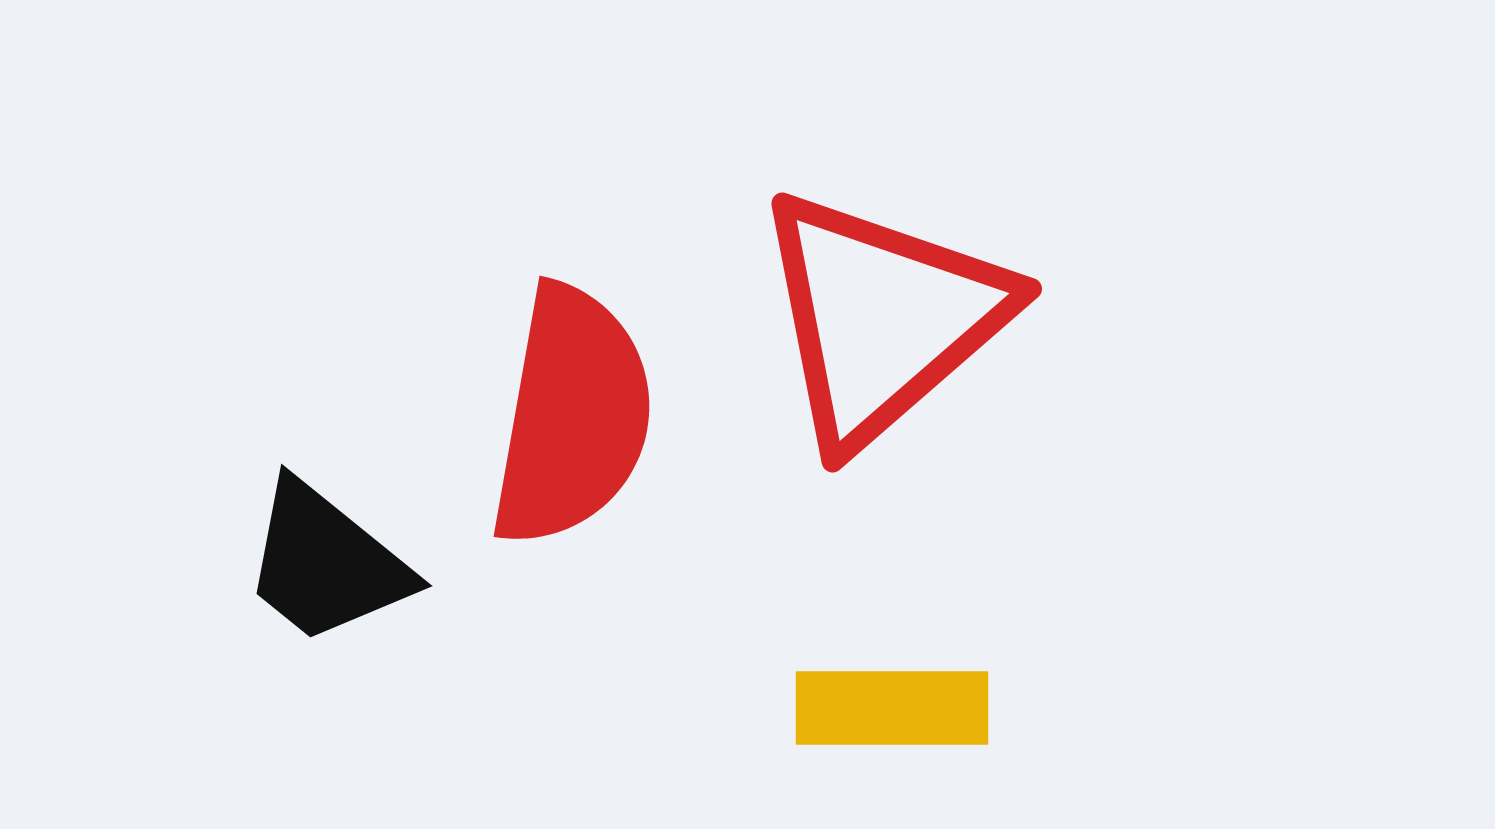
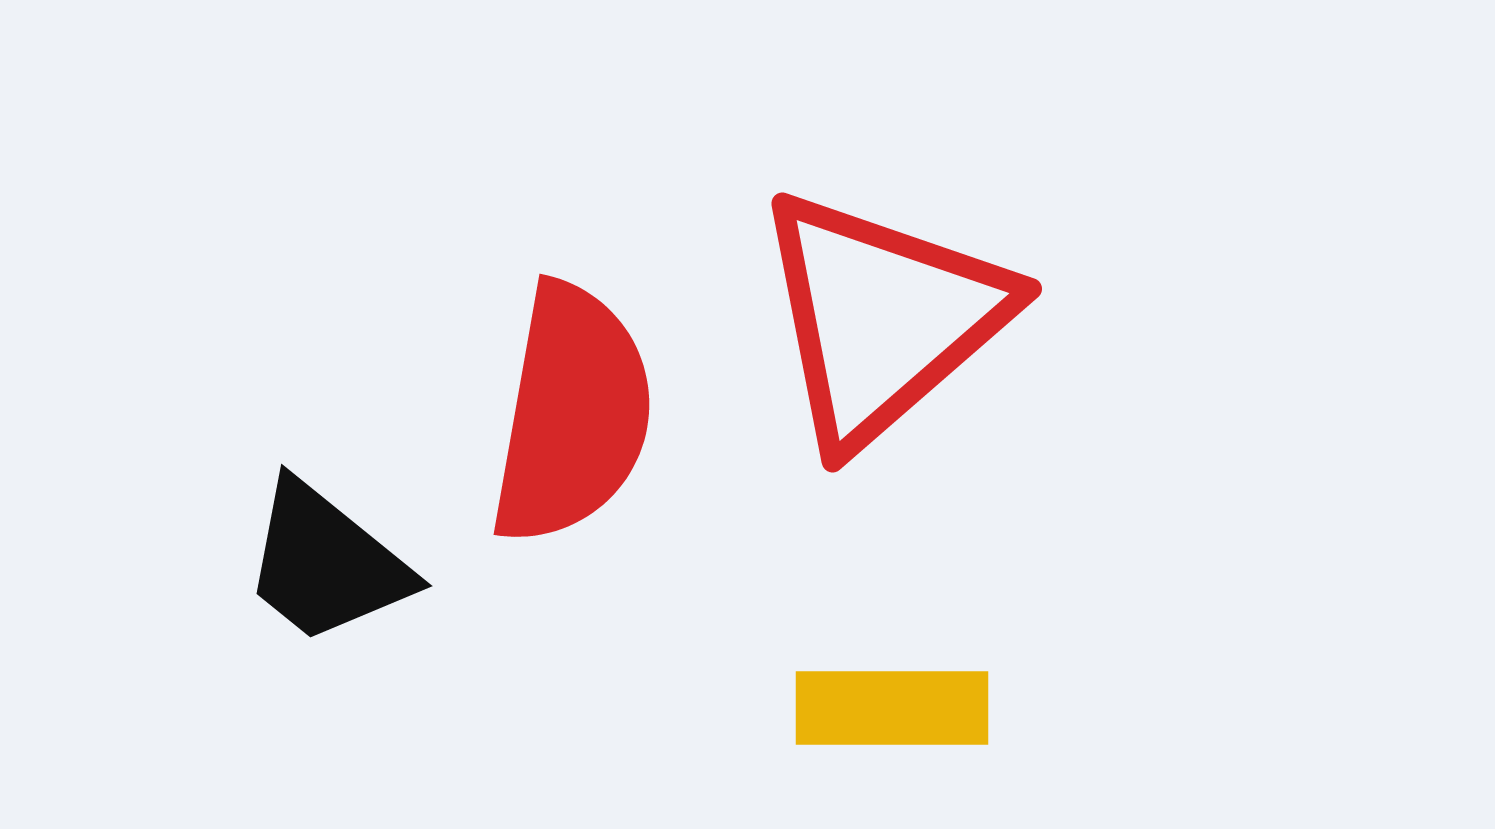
red semicircle: moved 2 px up
